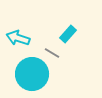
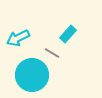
cyan arrow: rotated 45 degrees counterclockwise
cyan circle: moved 1 px down
